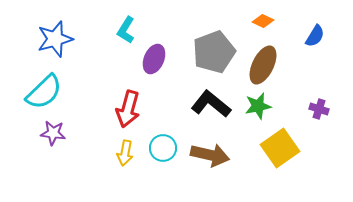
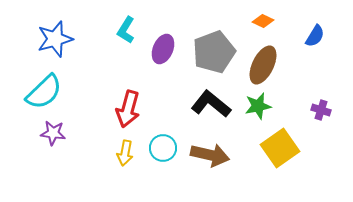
purple ellipse: moved 9 px right, 10 px up
purple cross: moved 2 px right, 1 px down
